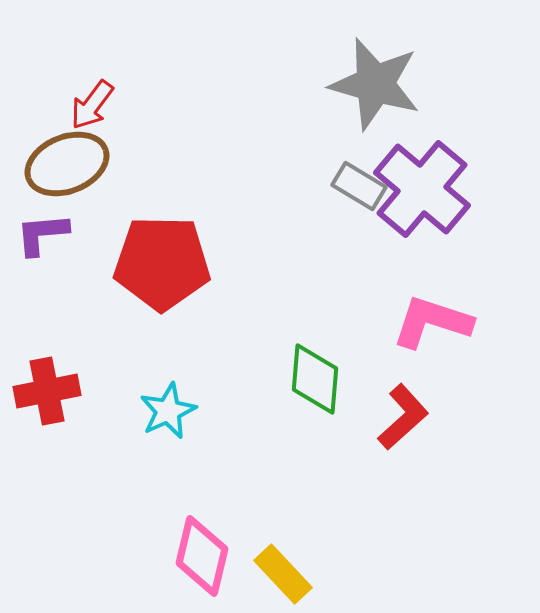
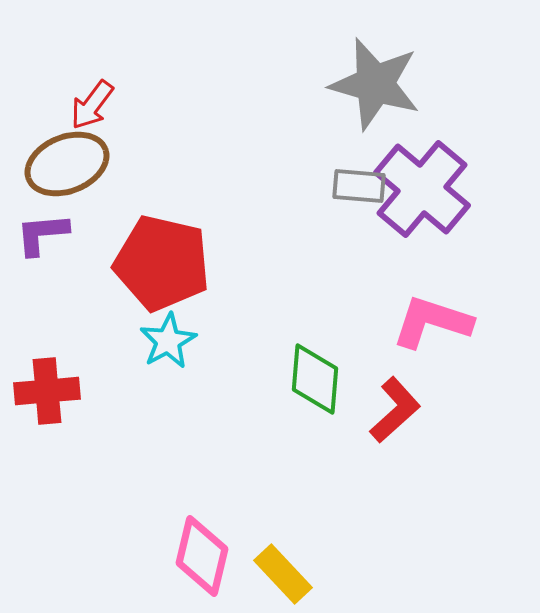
gray rectangle: rotated 26 degrees counterclockwise
red pentagon: rotated 12 degrees clockwise
red cross: rotated 6 degrees clockwise
cyan star: moved 70 px up; rotated 4 degrees counterclockwise
red L-shape: moved 8 px left, 7 px up
